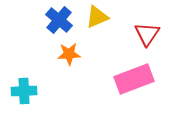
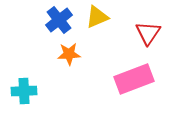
blue cross: rotated 12 degrees clockwise
red triangle: moved 1 px right, 1 px up
